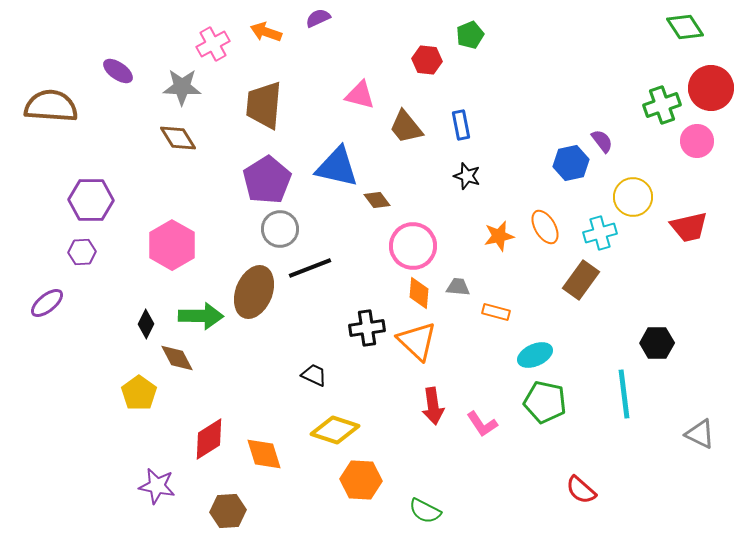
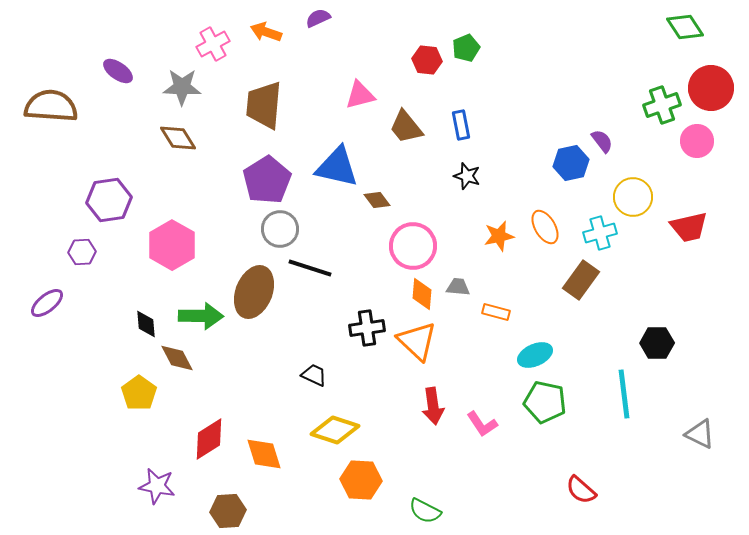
green pentagon at (470, 35): moved 4 px left, 13 px down
pink triangle at (360, 95): rotated 28 degrees counterclockwise
purple hexagon at (91, 200): moved 18 px right; rotated 9 degrees counterclockwise
black line at (310, 268): rotated 39 degrees clockwise
orange diamond at (419, 293): moved 3 px right, 1 px down
black diamond at (146, 324): rotated 32 degrees counterclockwise
